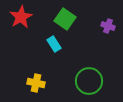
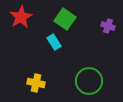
cyan rectangle: moved 2 px up
